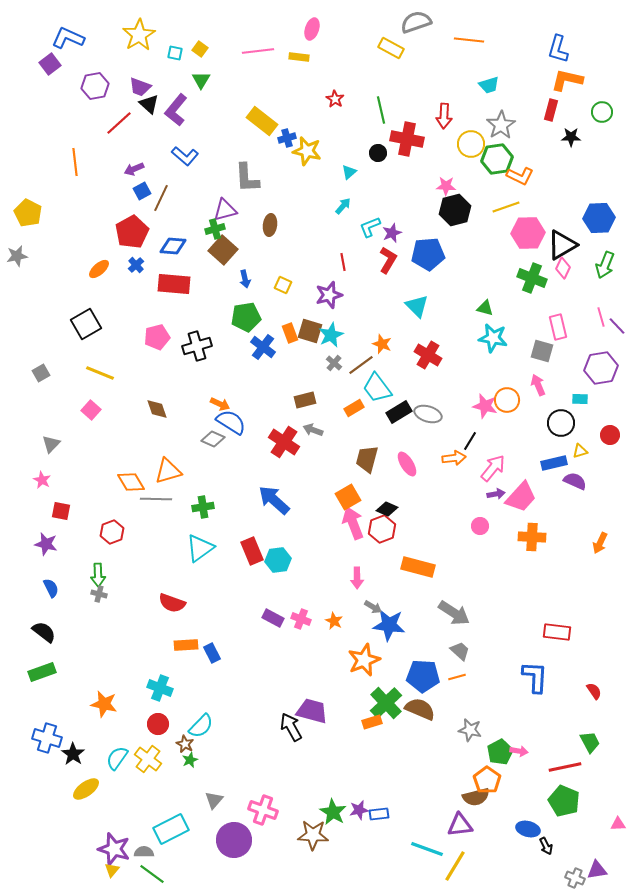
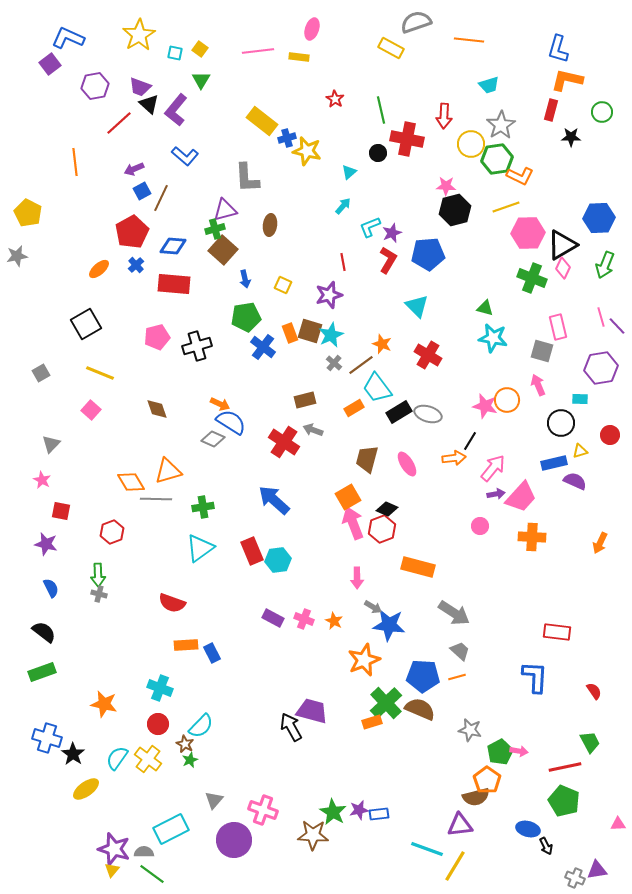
pink cross at (301, 619): moved 3 px right
